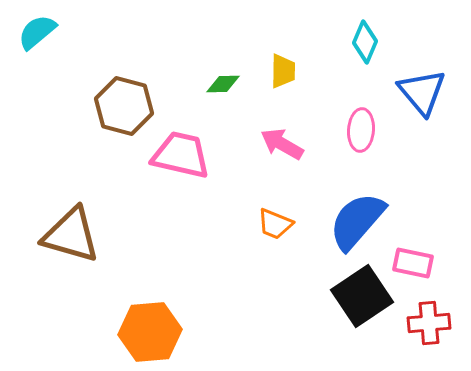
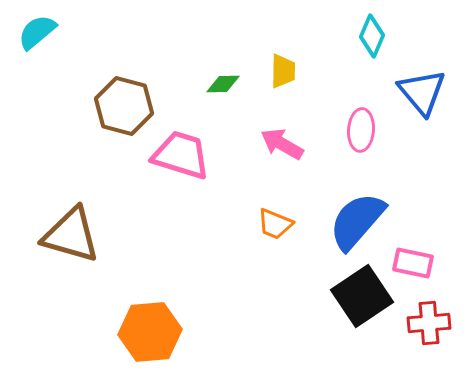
cyan diamond: moved 7 px right, 6 px up
pink trapezoid: rotated 4 degrees clockwise
